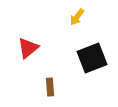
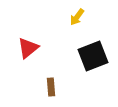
black square: moved 1 px right, 2 px up
brown rectangle: moved 1 px right
